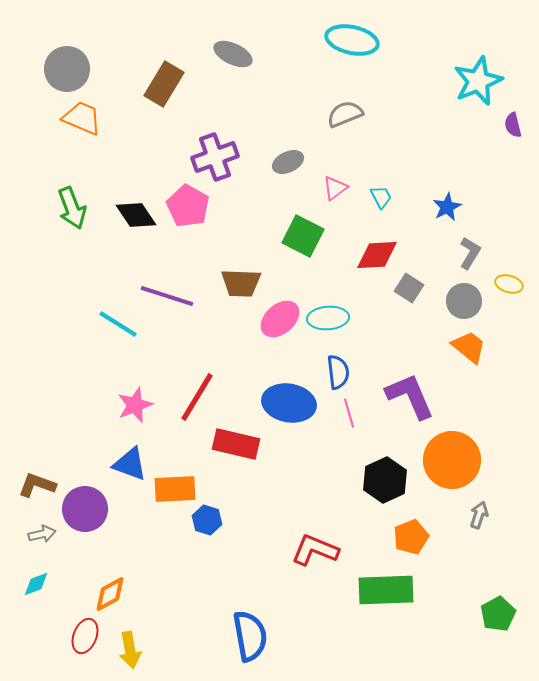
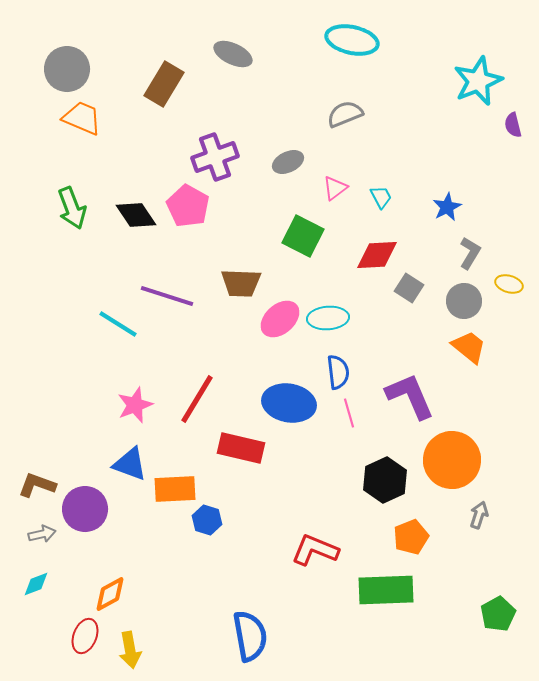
red line at (197, 397): moved 2 px down
red rectangle at (236, 444): moved 5 px right, 4 px down
